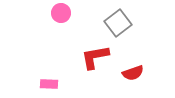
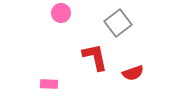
red L-shape: rotated 88 degrees clockwise
